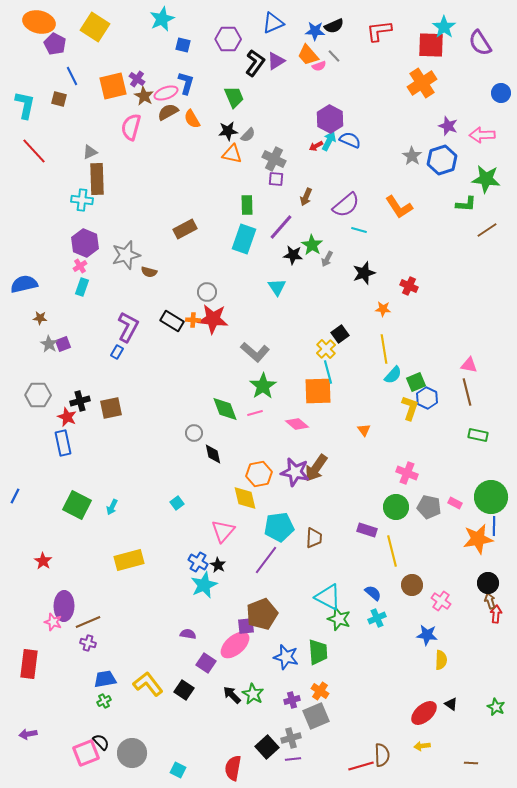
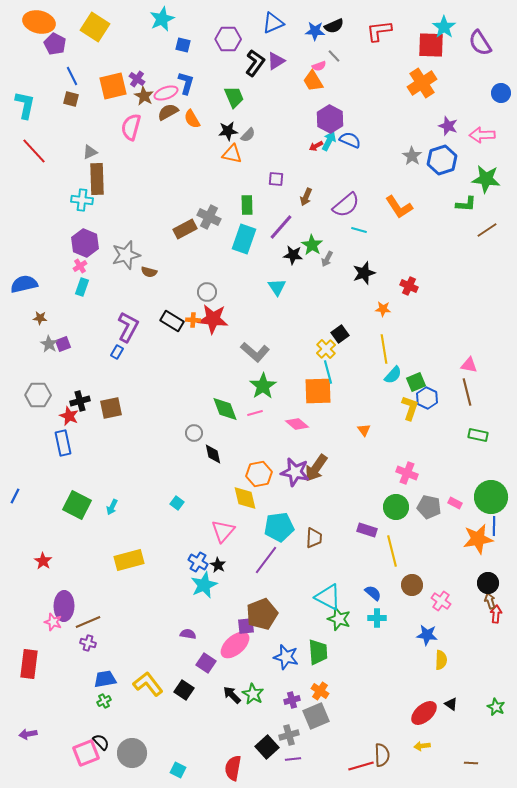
orange trapezoid at (308, 55): moved 5 px right, 26 px down; rotated 10 degrees clockwise
brown square at (59, 99): moved 12 px right
gray cross at (274, 159): moved 65 px left, 58 px down
red star at (67, 417): moved 2 px right, 1 px up
cyan square at (177, 503): rotated 16 degrees counterclockwise
cyan cross at (377, 618): rotated 24 degrees clockwise
gray cross at (291, 738): moved 2 px left, 3 px up
